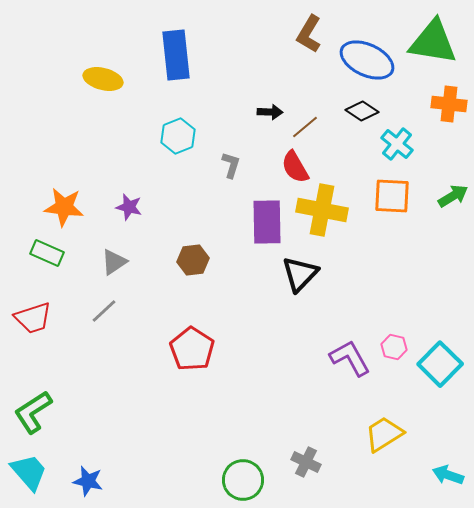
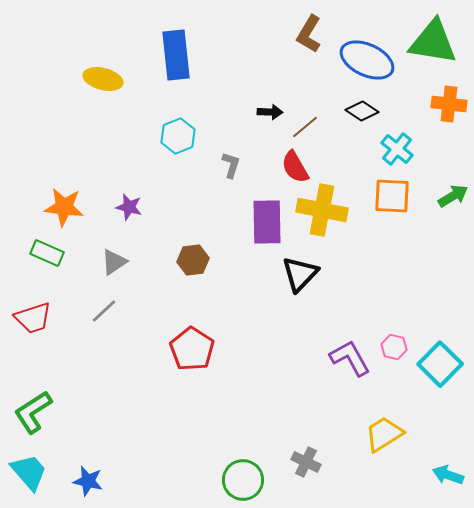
cyan cross: moved 5 px down
